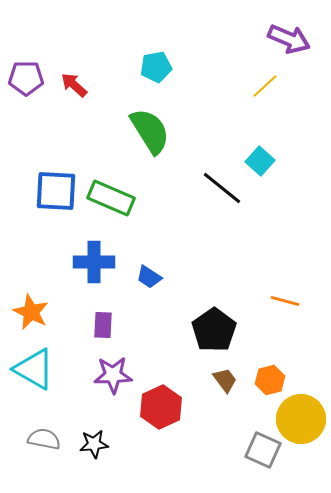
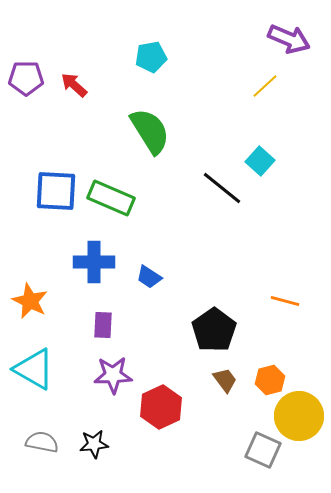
cyan pentagon: moved 5 px left, 10 px up
orange star: moved 1 px left, 11 px up
yellow circle: moved 2 px left, 3 px up
gray semicircle: moved 2 px left, 3 px down
